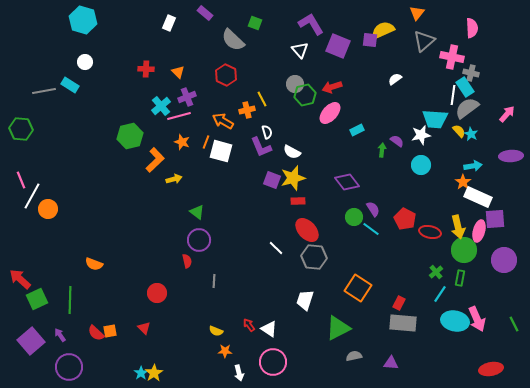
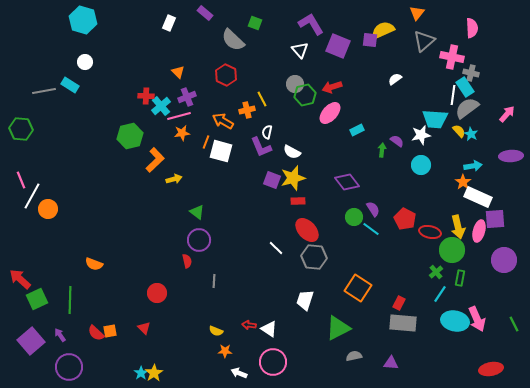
red cross at (146, 69): moved 27 px down
white semicircle at (267, 132): rotated 152 degrees counterclockwise
orange star at (182, 142): moved 9 px up; rotated 28 degrees counterclockwise
green circle at (464, 250): moved 12 px left
red arrow at (249, 325): rotated 48 degrees counterclockwise
white arrow at (239, 373): rotated 126 degrees clockwise
